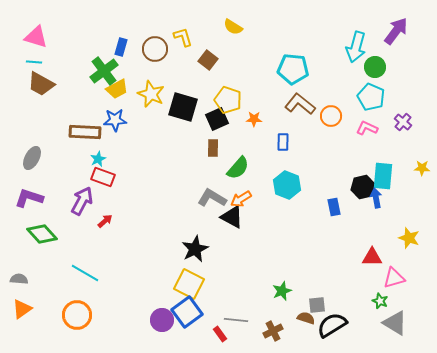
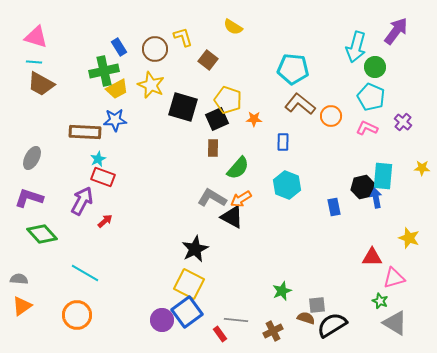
blue rectangle at (121, 47): moved 2 px left; rotated 48 degrees counterclockwise
green cross at (104, 71): rotated 24 degrees clockwise
yellow star at (151, 94): moved 9 px up
orange triangle at (22, 309): moved 3 px up
